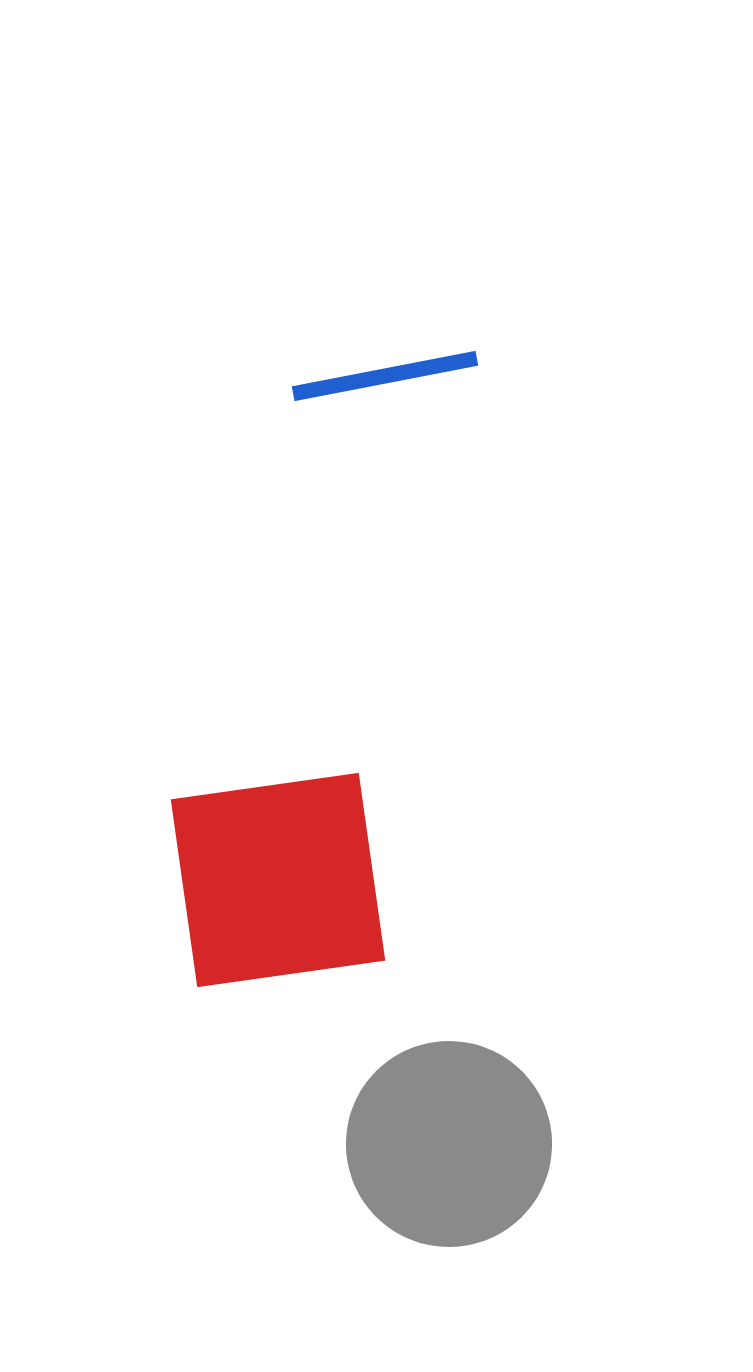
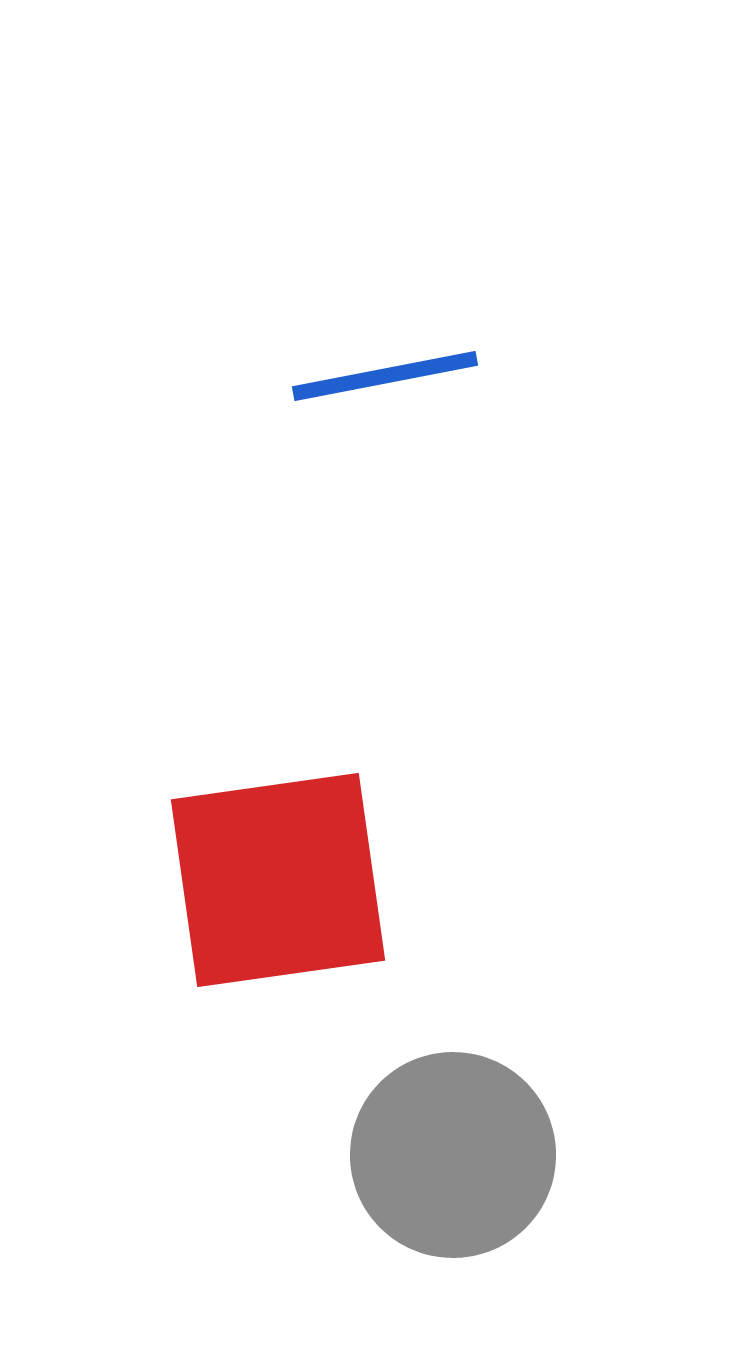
gray circle: moved 4 px right, 11 px down
